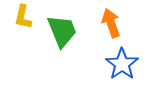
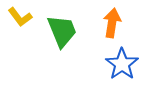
yellow L-shape: moved 3 px left; rotated 50 degrees counterclockwise
orange arrow: moved 1 px right; rotated 28 degrees clockwise
